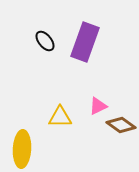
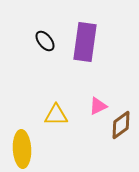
purple rectangle: rotated 12 degrees counterclockwise
yellow triangle: moved 4 px left, 2 px up
brown diamond: rotated 72 degrees counterclockwise
yellow ellipse: rotated 6 degrees counterclockwise
